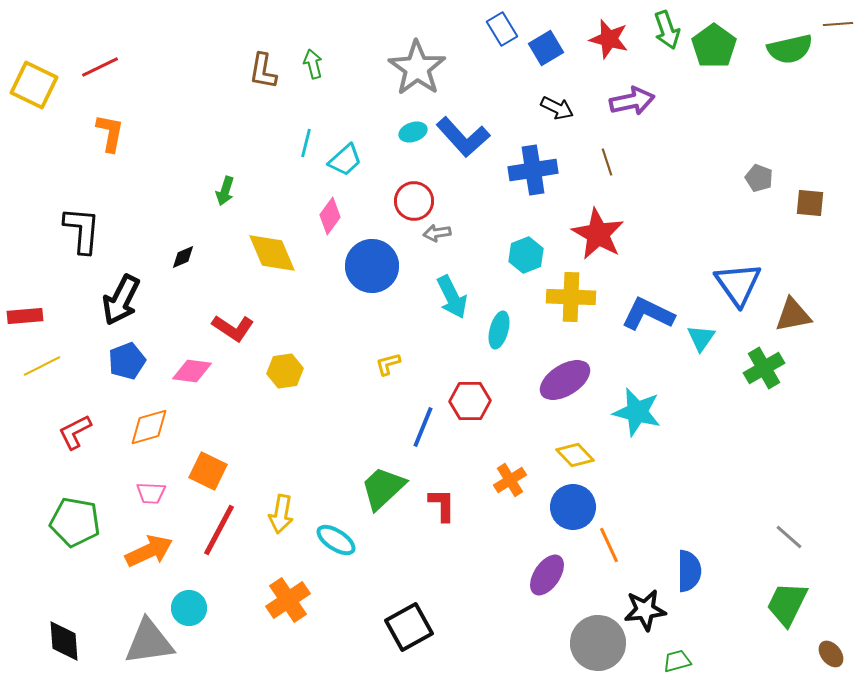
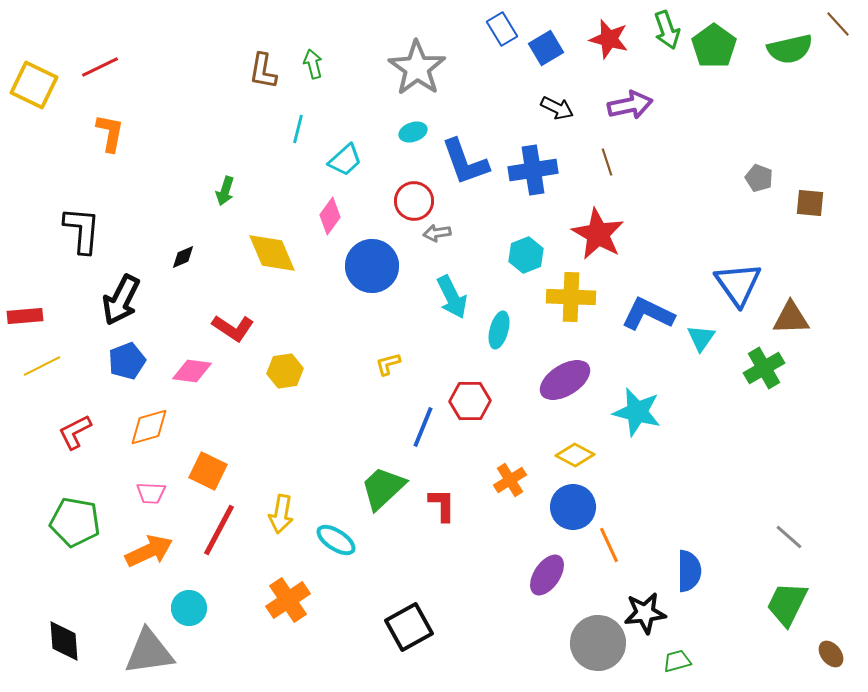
brown line at (838, 24): rotated 52 degrees clockwise
purple arrow at (632, 101): moved 2 px left, 4 px down
blue L-shape at (463, 137): moved 2 px right, 25 px down; rotated 22 degrees clockwise
cyan line at (306, 143): moved 8 px left, 14 px up
brown triangle at (793, 315): moved 2 px left, 3 px down; rotated 9 degrees clockwise
yellow diamond at (575, 455): rotated 18 degrees counterclockwise
black star at (645, 610): moved 3 px down
gray triangle at (149, 642): moved 10 px down
